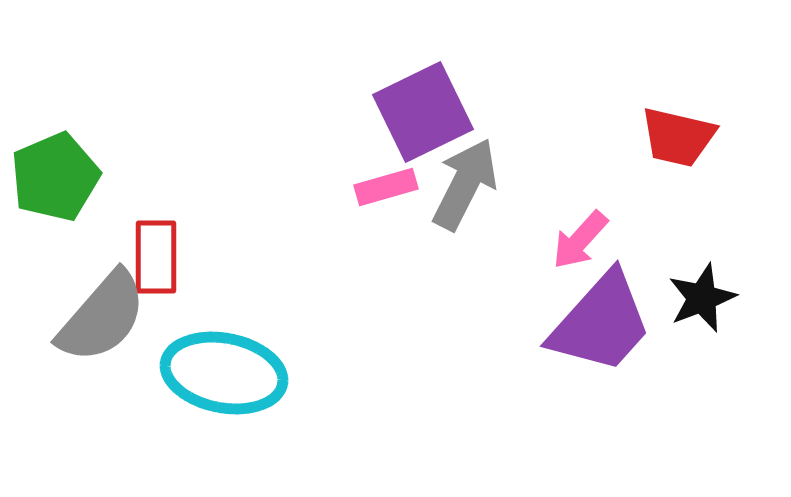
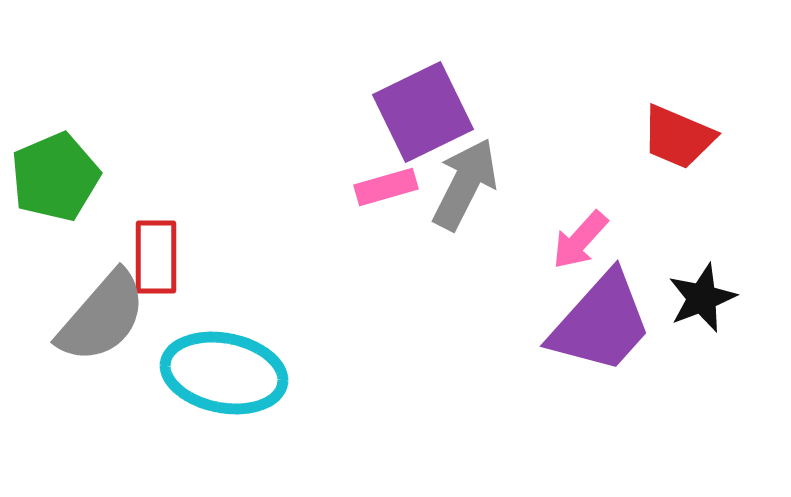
red trapezoid: rotated 10 degrees clockwise
